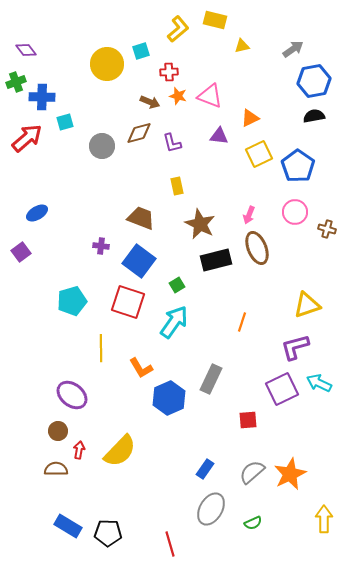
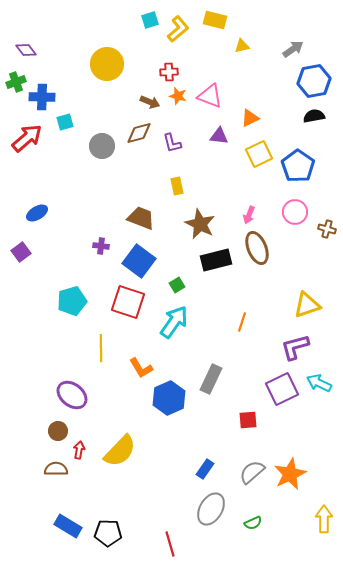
cyan square at (141, 51): moved 9 px right, 31 px up
